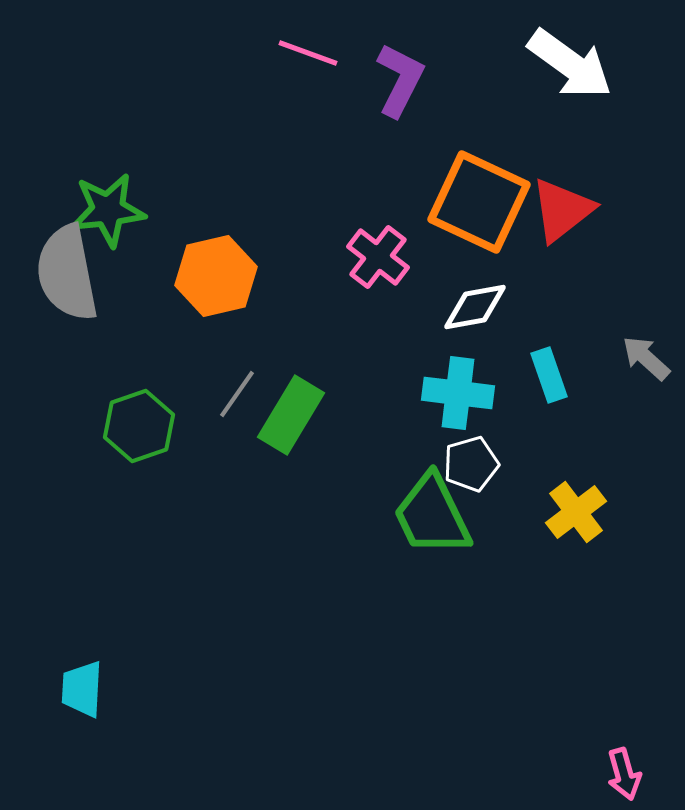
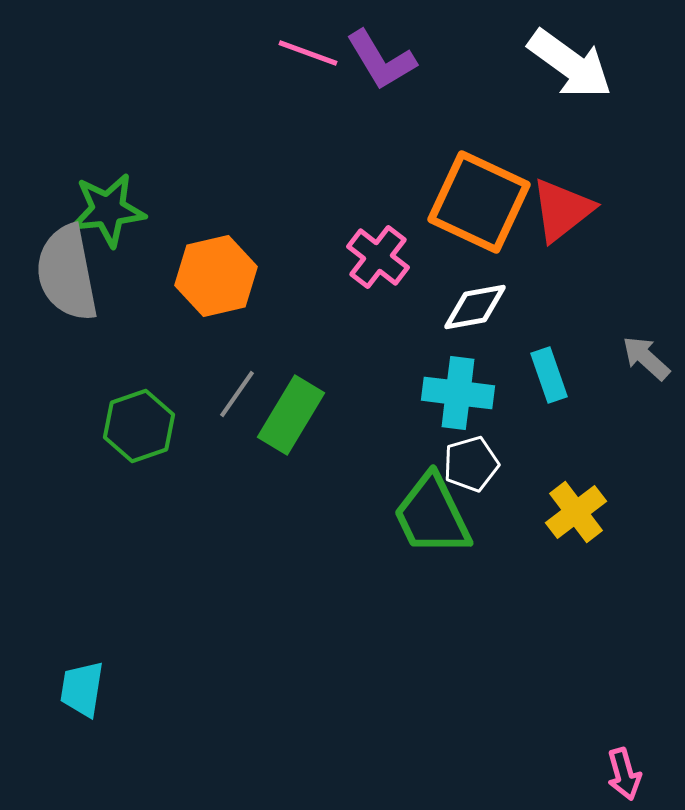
purple L-shape: moved 19 px left, 20 px up; rotated 122 degrees clockwise
cyan trapezoid: rotated 6 degrees clockwise
